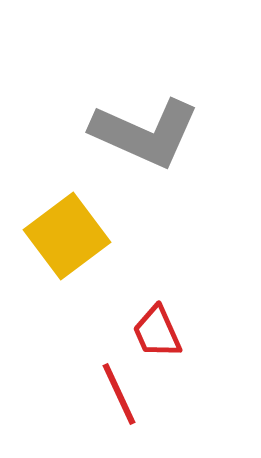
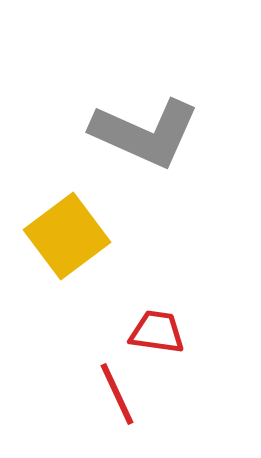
red trapezoid: rotated 122 degrees clockwise
red line: moved 2 px left
